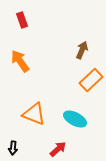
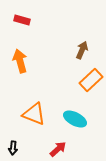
red rectangle: rotated 56 degrees counterclockwise
orange arrow: rotated 20 degrees clockwise
